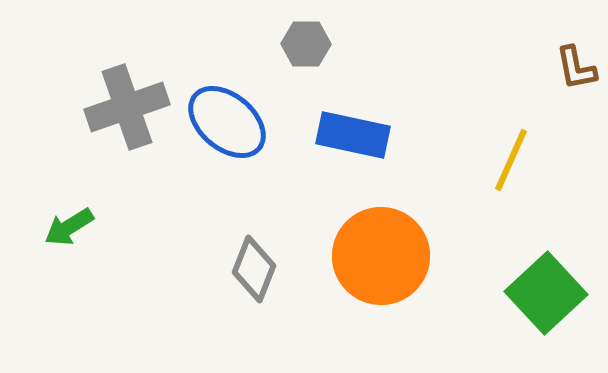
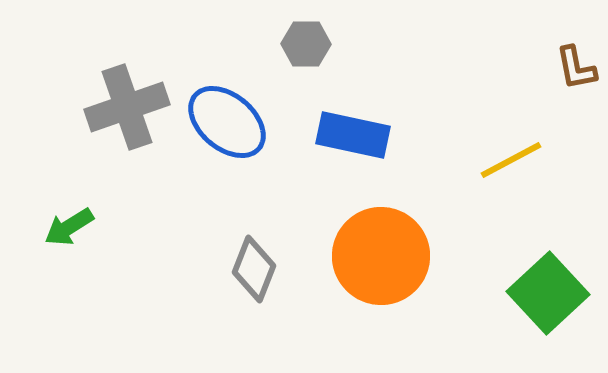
yellow line: rotated 38 degrees clockwise
green square: moved 2 px right
